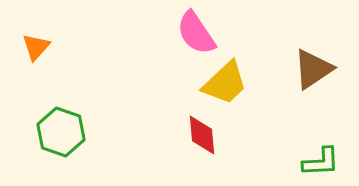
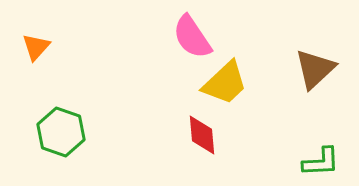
pink semicircle: moved 4 px left, 4 px down
brown triangle: moved 2 px right; rotated 9 degrees counterclockwise
